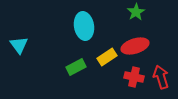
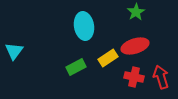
cyan triangle: moved 5 px left, 6 px down; rotated 12 degrees clockwise
yellow rectangle: moved 1 px right, 1 px down
